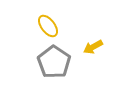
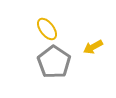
yellow ellipse: moved 1 px left, 3 px down
